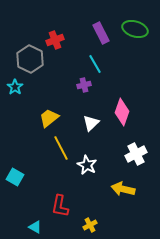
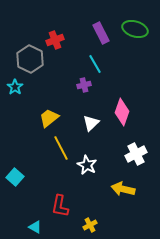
cyan square: rotated 12 degrees clockwise
